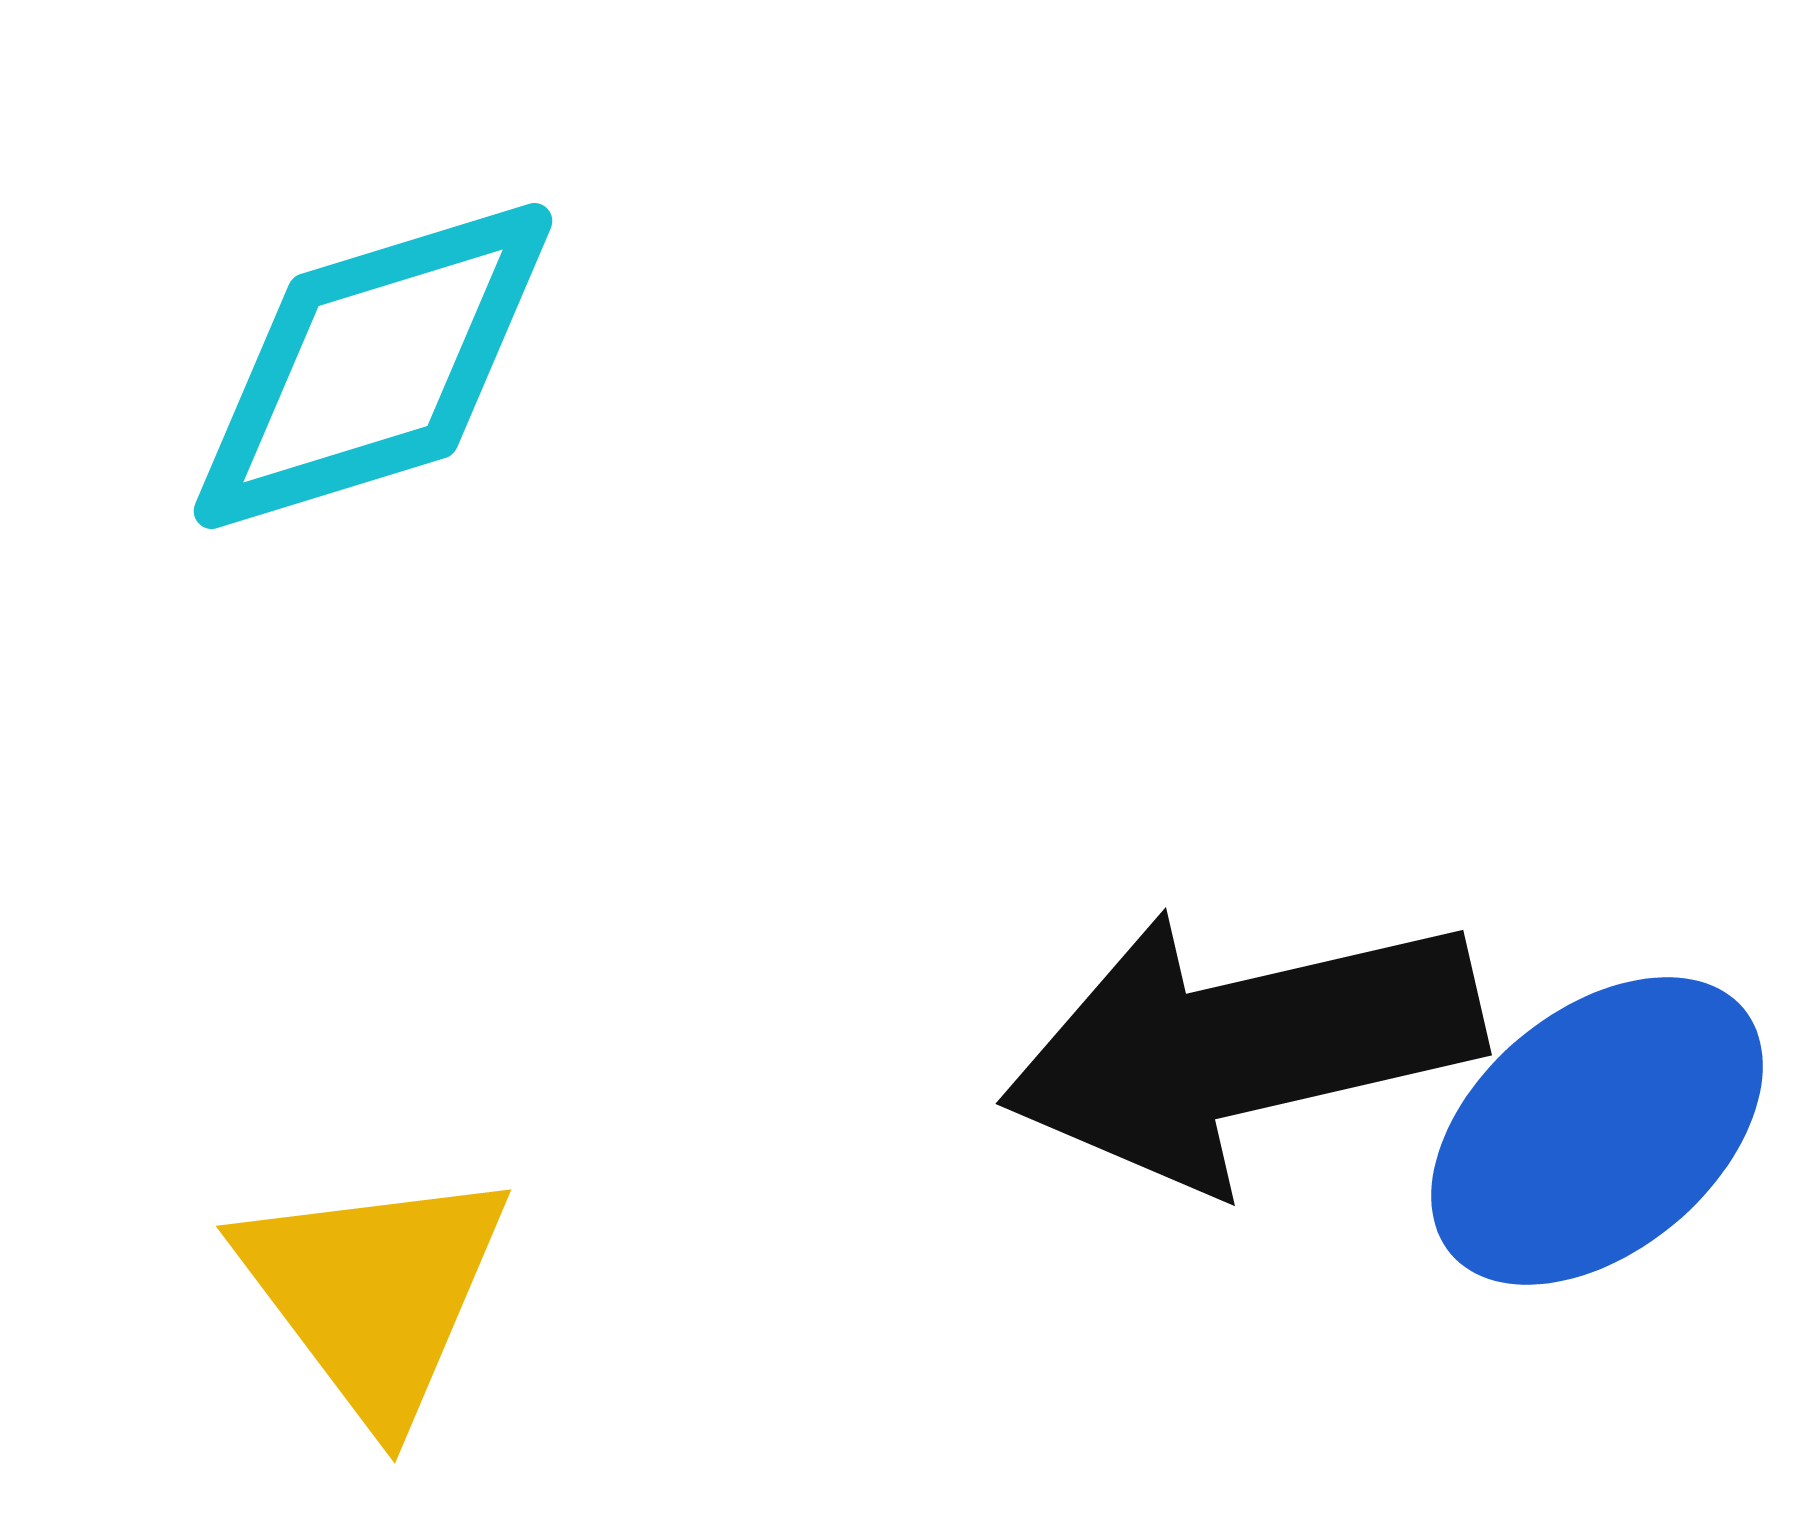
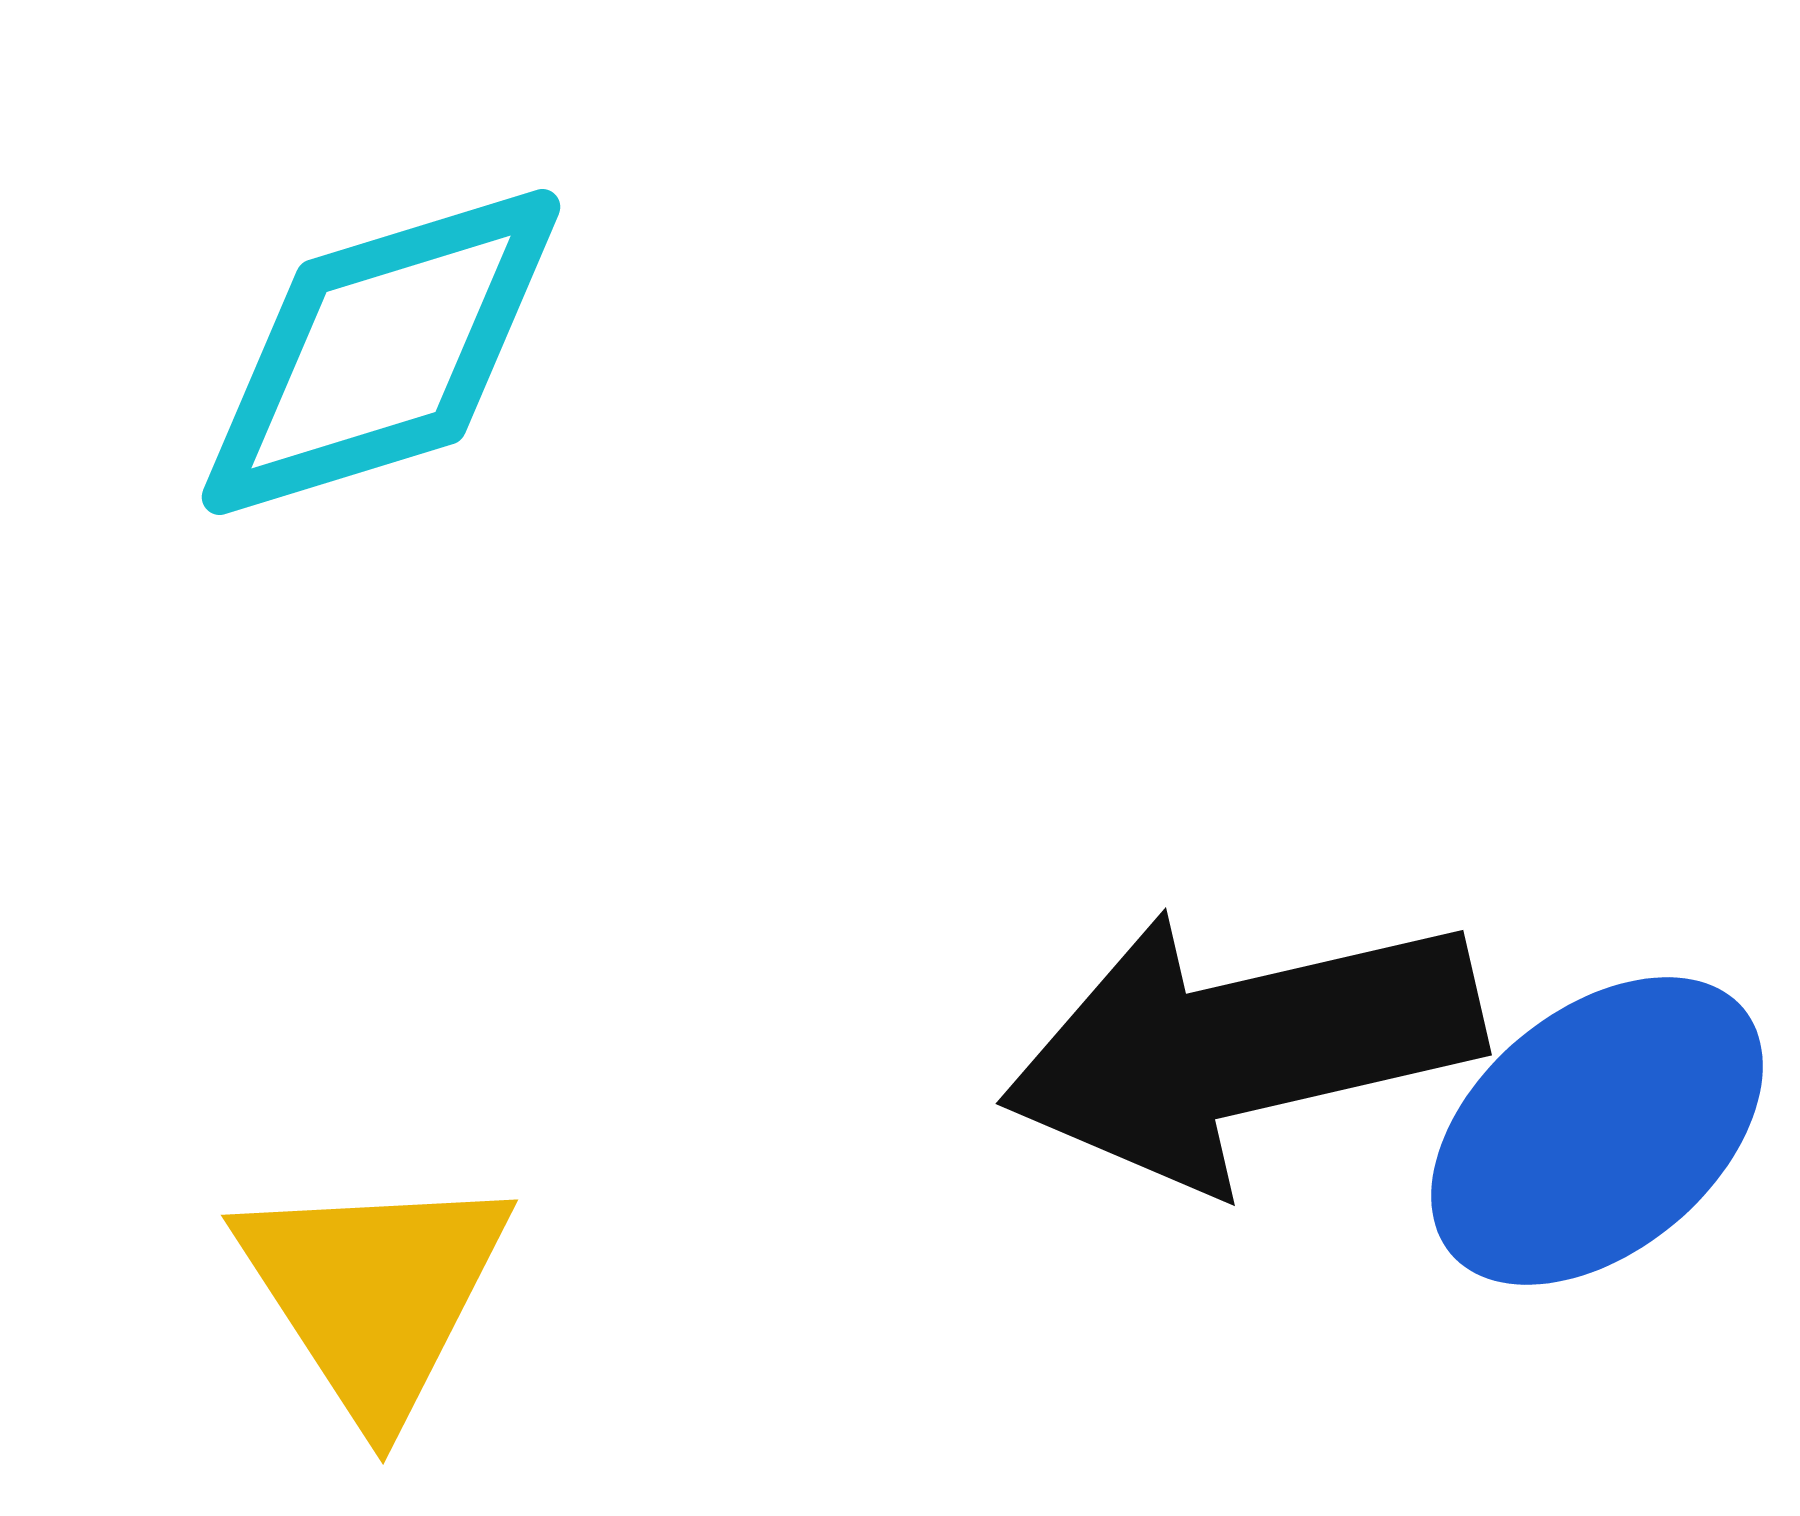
cyan diamond: moved 8 px right, 14 px up
yellow triangle: rotated 4 degrees clockwise
